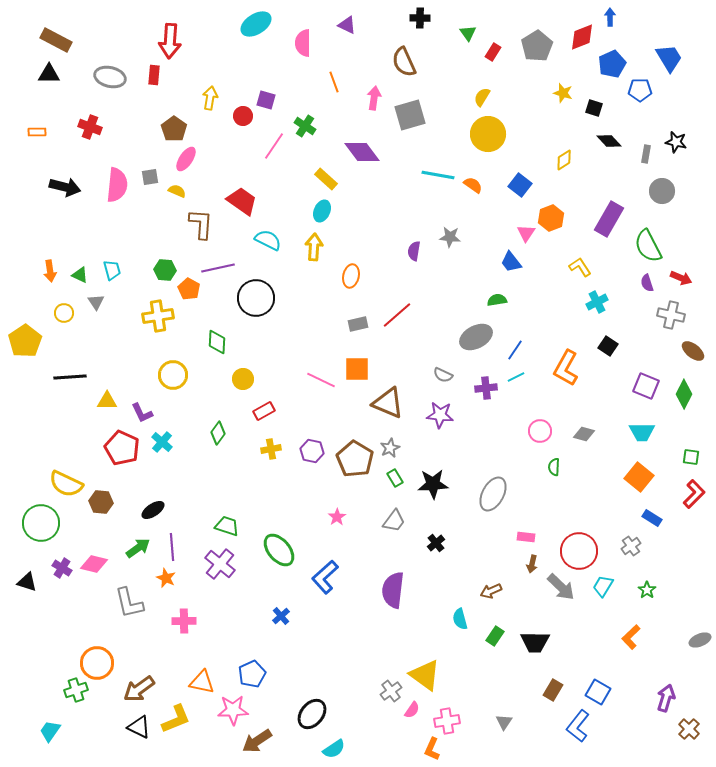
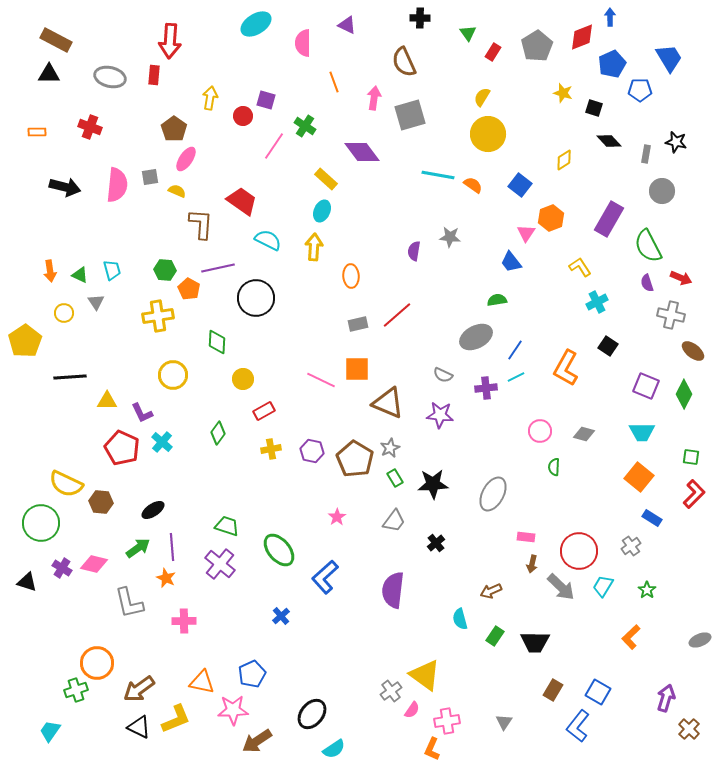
orange ellipse at (351, 276): rotated 15 degrees counterclockwise
